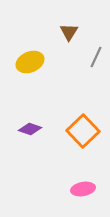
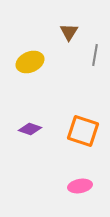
gray line: moved 1 px left, 2 px up; rotated 15 degrees counterclockwise
orange square: rotated 28 degrees counterclockwise
pink ellipse: moved 3 px left, 3 px up
